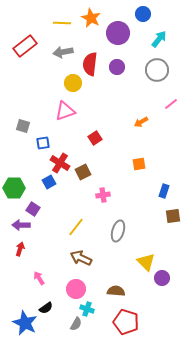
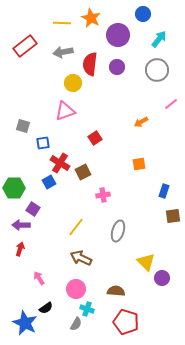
purple circle at (118, 33): moved 2 px down
